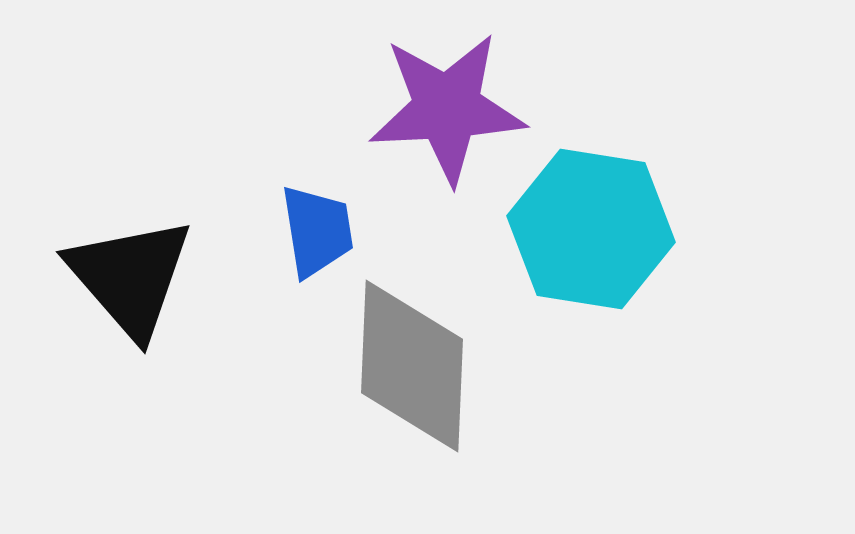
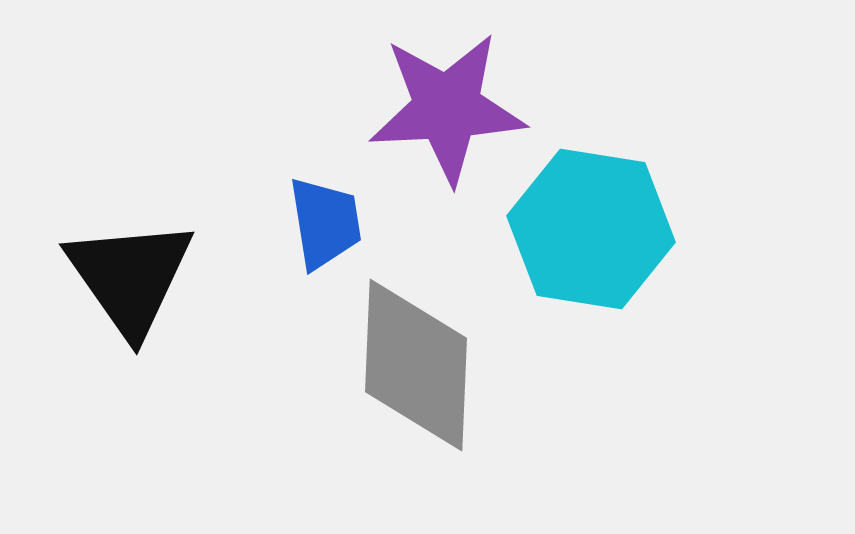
blue trapezoid: moved 8 px right, 8 px up
black triangle: rotated 6 degrees clockwise
gray diamond: moved 4 px right, 1 px up
